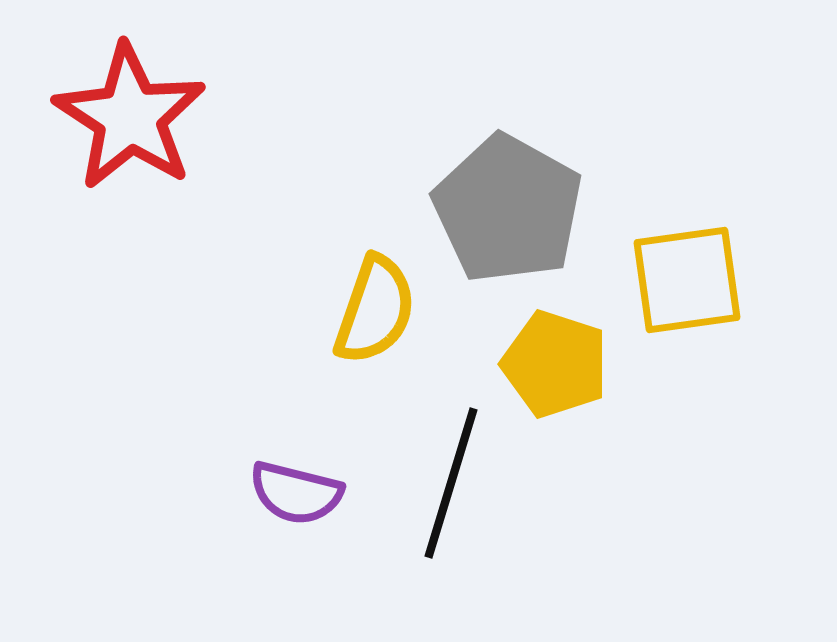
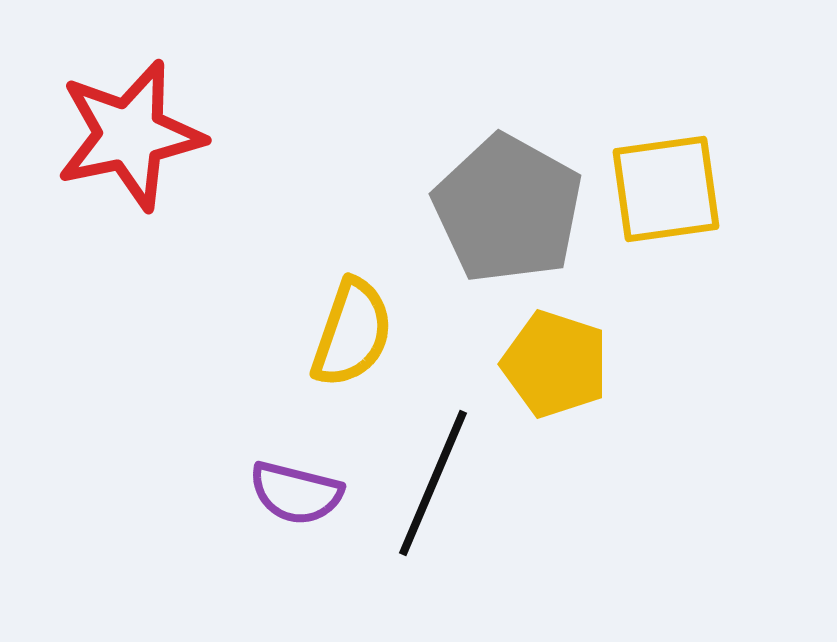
red star: moved 18 px down; rotated 27 degrees clockwise
yellow square: moved 21 px left, 91 px up
yellow semicircle: moved 23 px left, 23 px down
black line: moved 18 px left; rotated 6 degrees clockwise
